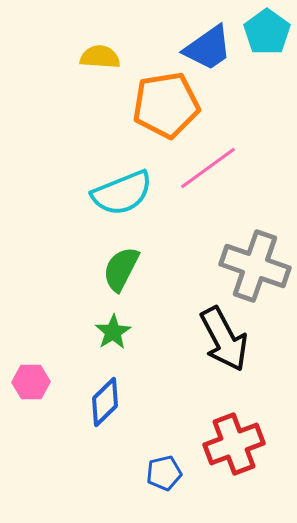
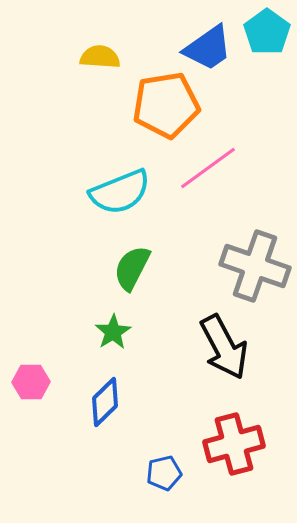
cyan semicircle: moved 2 px left, 1 px up
green semicircle: moved 11 px right, 1 px up
black arrow: moved 8 px down
red cross: rotated 6 degrees clockwise
